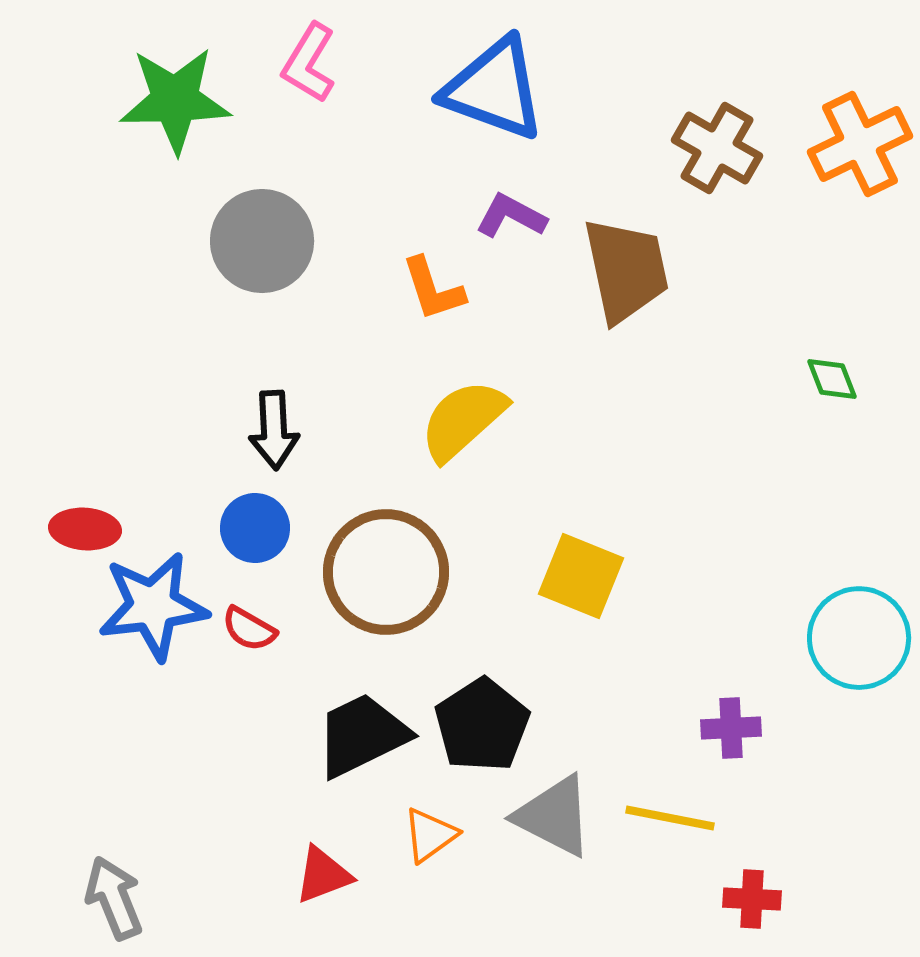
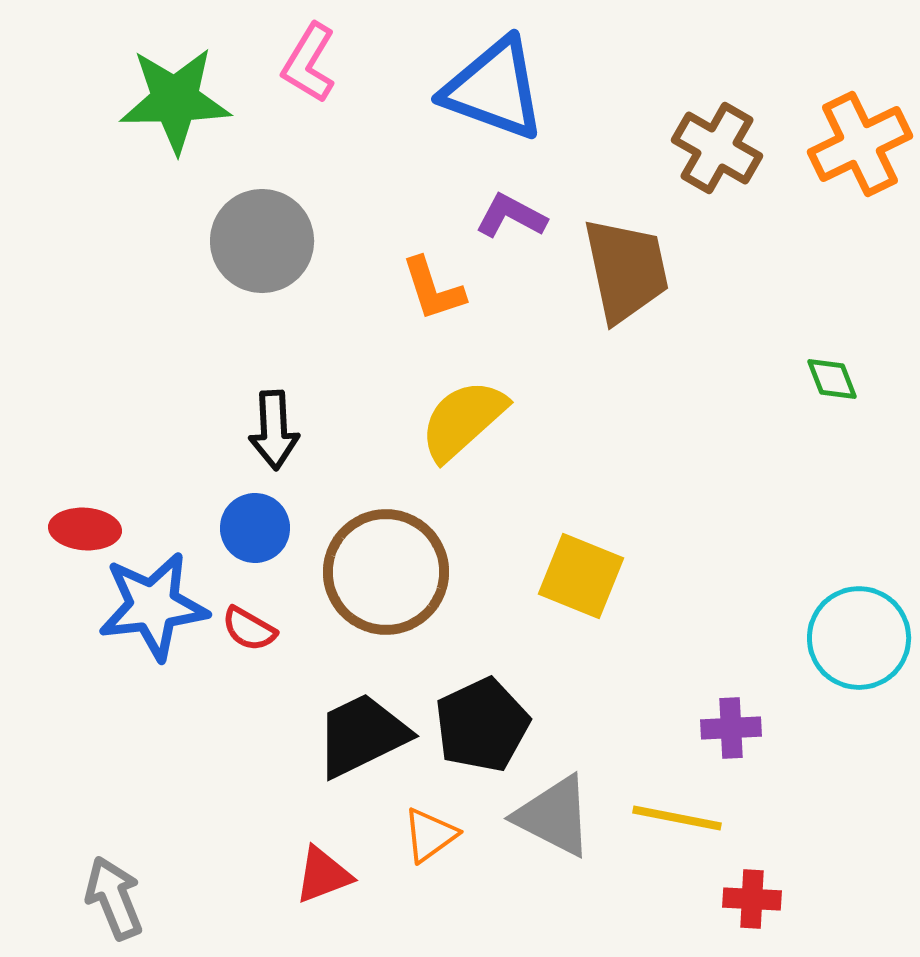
black pentagon: rotated 8 degrees clockwise
yellow line: moved 7 px right
